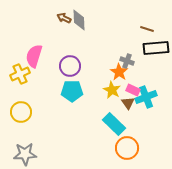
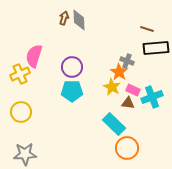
brown arrow: rotated 80 degrees clockwise
purple circle: moved 2 px right, 1 px down
yellow star: moved 3 px up
cyan cross: moved 6 px right
brown triangle: rotated 48 degrees counterclockwise
